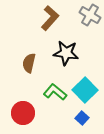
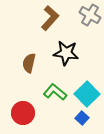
cyan square: moved 2 px right, 4 px down
